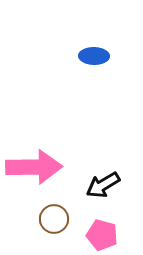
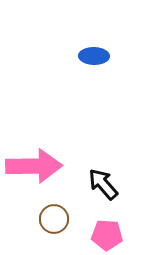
pink arrow: moved 1 px up
black arrow: moved 1 px up; rotated 80 degrees clockwise
pink pentagon: moved 5 px right; rotated 12 degrees counterclockwise
